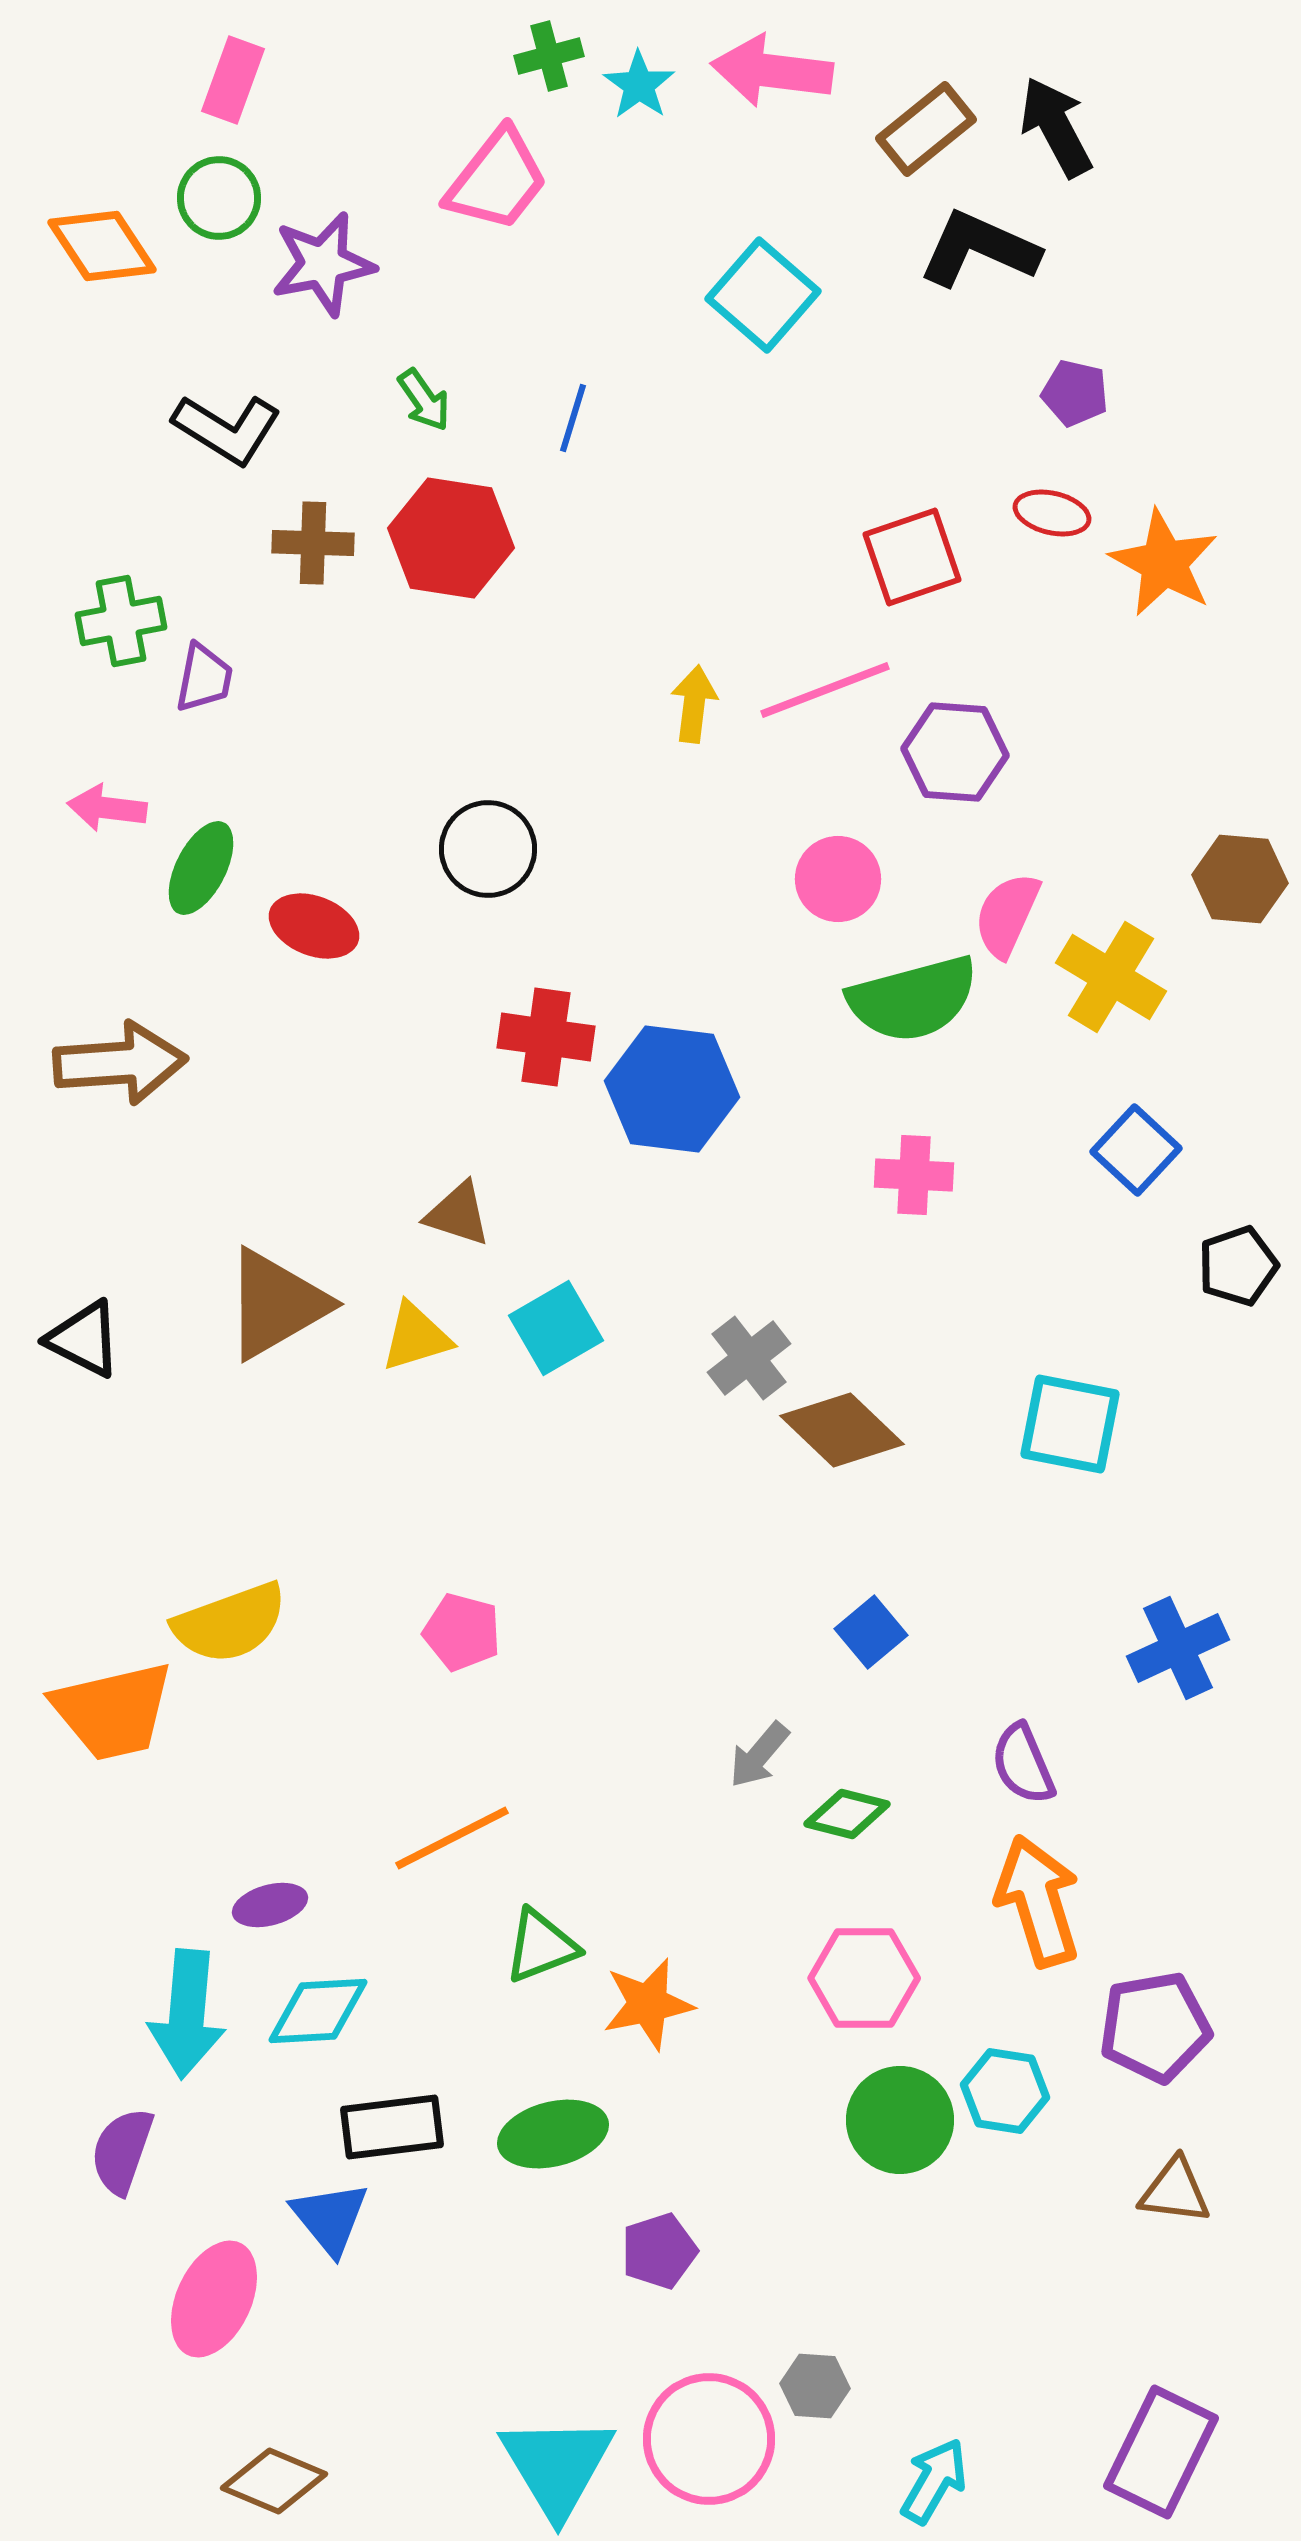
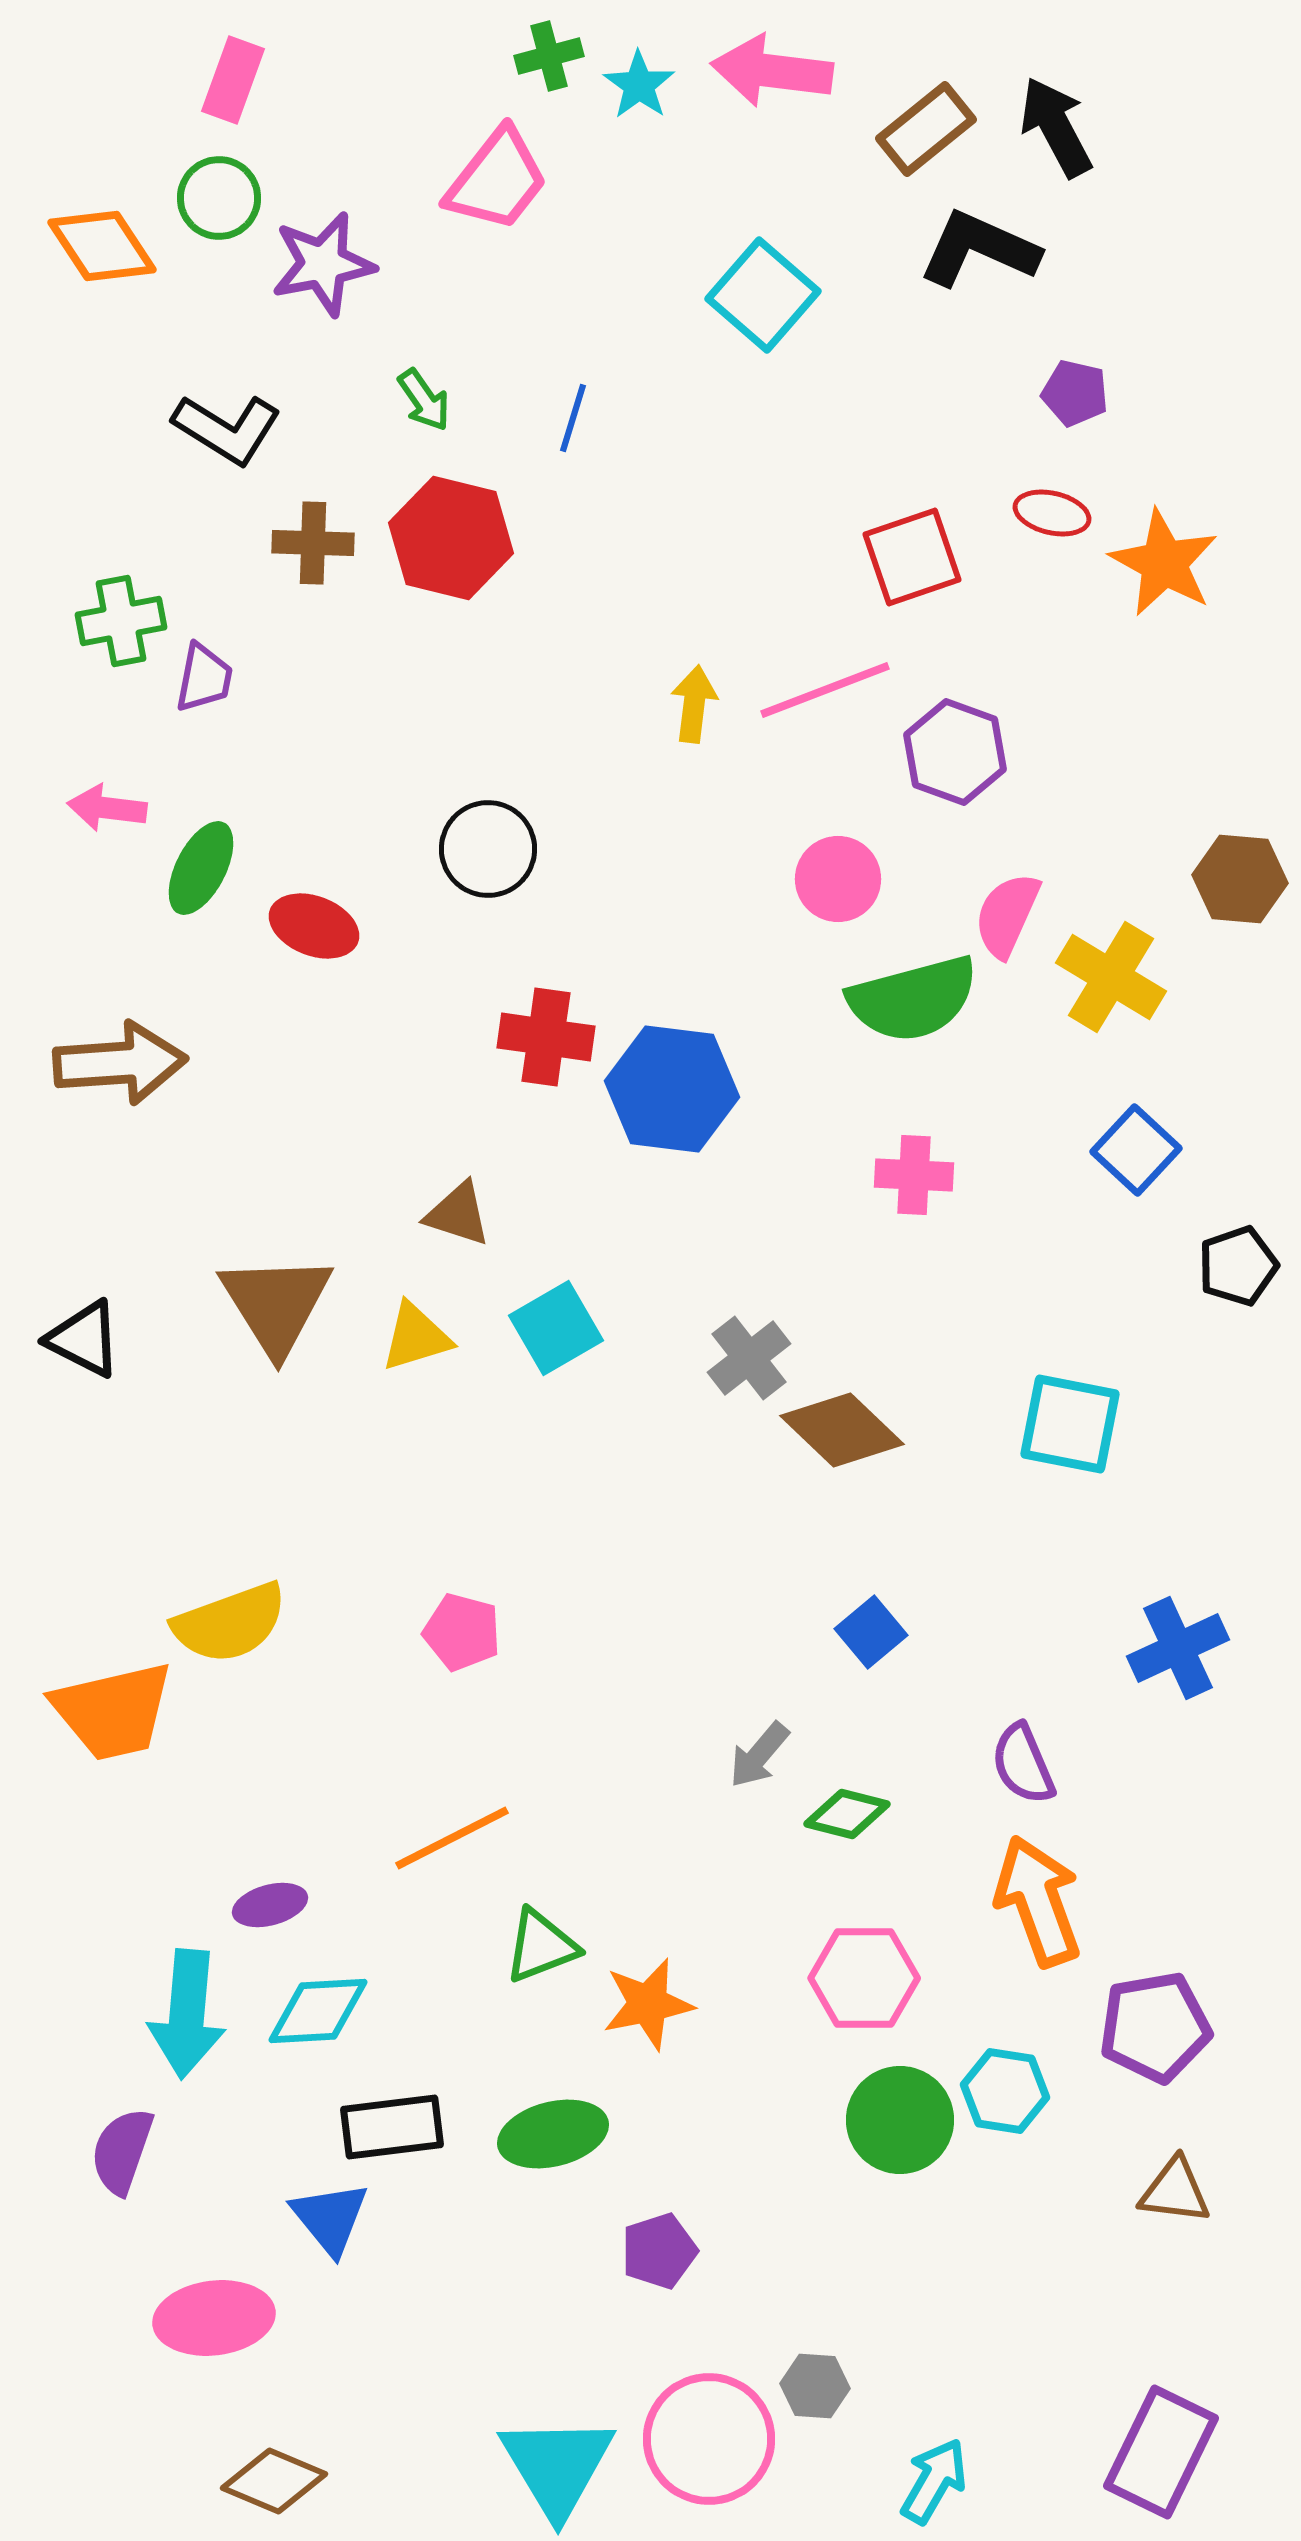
red hexagon at (451, 538): rotated 5 degrees clockwise
purple hexagon at (955, 752): rotated 16 degrees clockwise
brown triangle at (276, 1304): rotated 32 degrees counterclockwise
orange arrow at (1038, 1901): rotated 3 degrees counterclockwise
pink ellipse at (214, 2299): moved 19 px down; rotated 58 degrees clockwise
